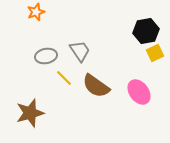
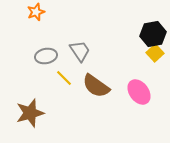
black hexagon: moved 7 px right, 3 px down
yellow square: rotated 18 degrees counterclockwise
